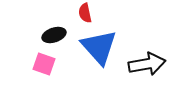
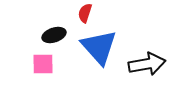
red semicircle: rotated 30 degrees clockwise
pink square: moved 1 px left; rotated 20 degrees counterclockwise
